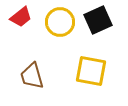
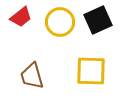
yellow square: rotated 8 degrees counterclockwise
